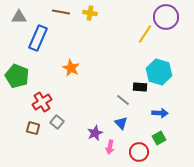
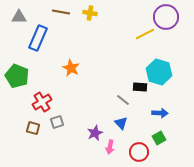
yellow line: rotated 30 degrees clockwise
gray square: rotated 32 degrees clockwise
